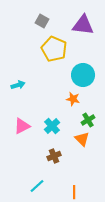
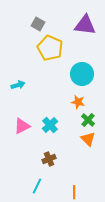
gray square: moved 4 px left, 3 px down
purple triangle: moved 2 px right
yellow pentagon: moved 4 px left, 1 px up
cyan circle: moved 1 px left, 1 px up
orange star: moved 5 px right, 3 px down
green cross: rotated 16 degrees counterclockwise
cyan cross: moved 2 px left, 1 px up
orange triangle: moved 6 px right
brown cross: moved 5 px left, 3 px down
cyan line: rotated 21 degrees counterclockwise
